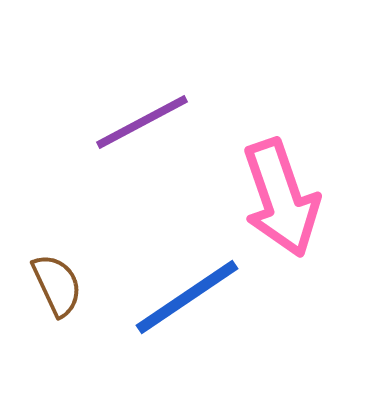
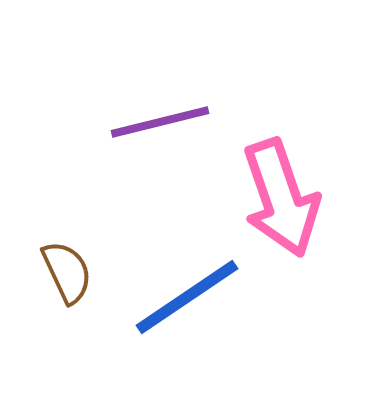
purple line: moved 18 px right; rotated 14 degrees clockwise
brown semicircle: moved 10 px right, 13 px up
